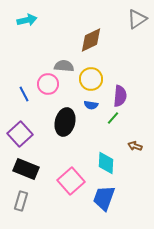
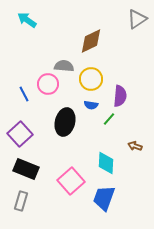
cyan arrow: rotated 132 degrees counterclockwise
brown diamond: moved 1 px down
green line: moved 4 px left, 1 px down
